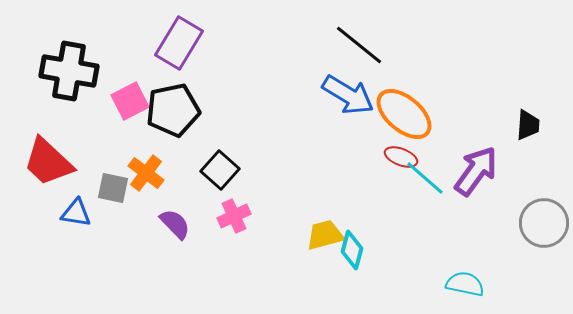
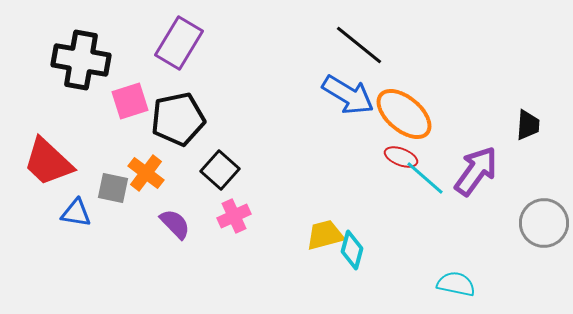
black cross: moved 12 px right, 11 px up
pink square: rotated 9 degrees clockwise
black pentagon: moved 5 px right, 9 px down
cyan semicircle: moved 9 px left
